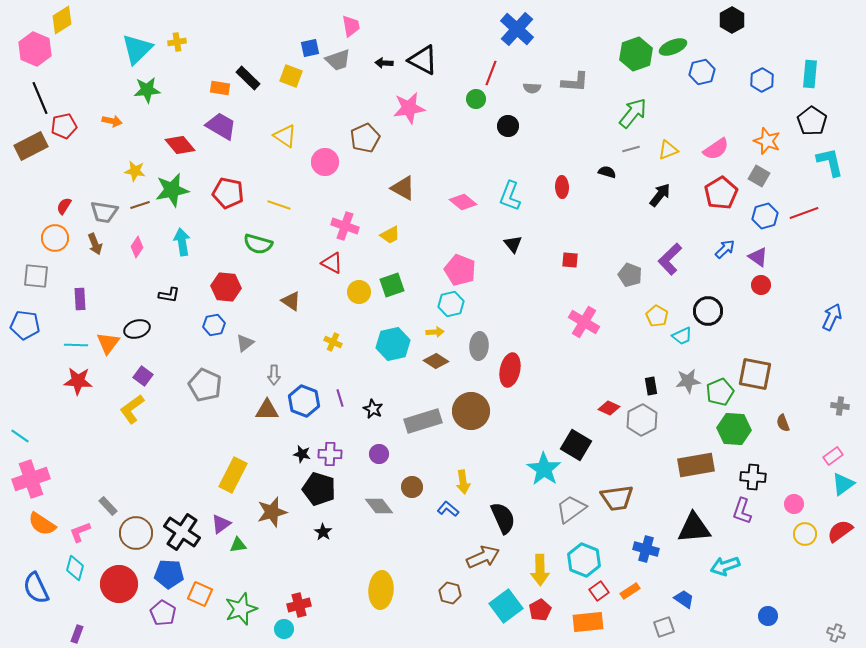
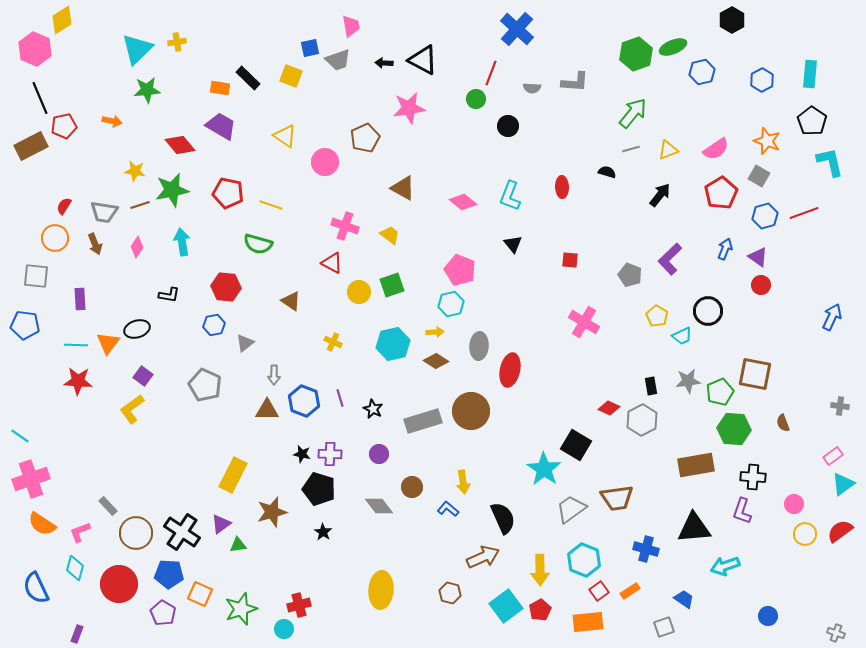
yellow line at (279, 205): moved 8 px left
yellow trapezoid at (390, 235): rotated 115 degrees counterclockwise
blue arrow at (725, 249): rotated 25 degrees counterclockwise
